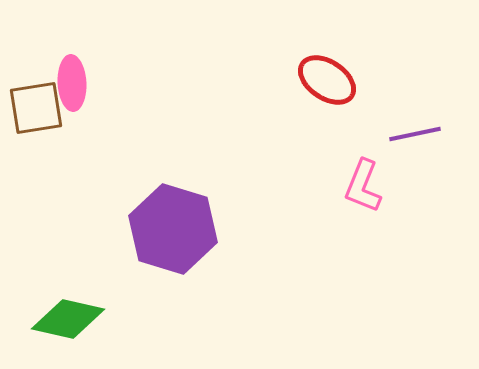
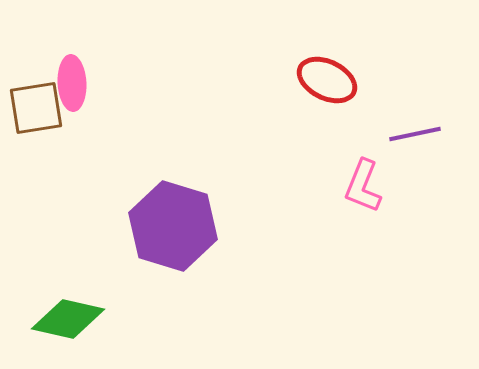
red ellipse: rotated 8 degrees counterclockwise
purple hexagon: moved 3 px up
